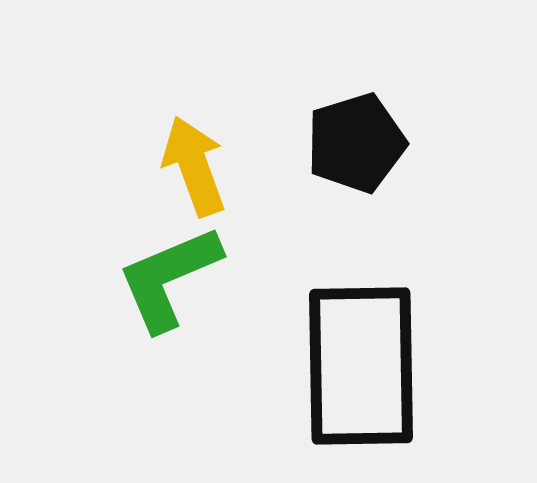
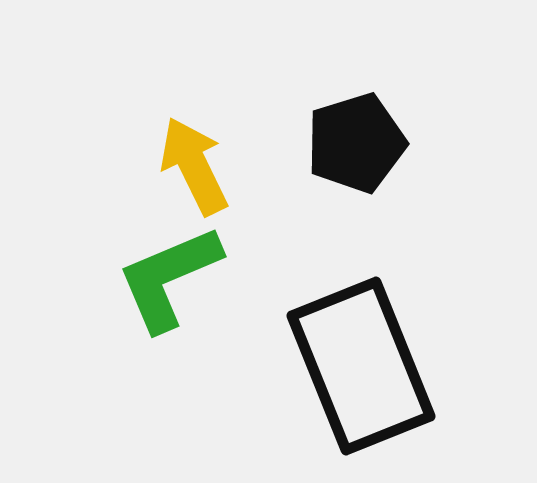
yellow arrow: rotated 6 degrees counterclockwise
black rectangle: rotated 21 degrees counterclockwise
